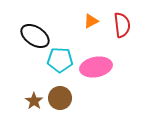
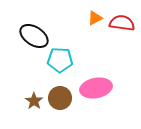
orange triangle: moved 4 px right, 3 px up
red semicircle: moved 2 px up; rotated 75 degrees counterclockwise
black ellipse: moved 1 px left
pink ellipse: moved 21 px down
